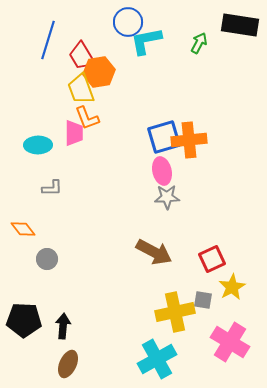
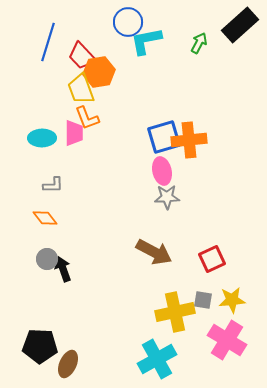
black rectangle: rotated 51 degrees counterclockwise
blue line: moved 2 px down
red trapezoid: rotated 12 degrees counterclockwise
cyan ellipse: moved 4 px right, 7 px up
gray L-shape: moved 1 px right, 3 px up
orange diamond: moved 22 px right, 11 px up
yellow star: moved 13 px down; rotated 24 degrees clockwise
black pentagon: moved 16 px right, 26 px down
black arrow: moved 57 px up; rotated 25 degrees counterclockwise
pink cross: moved 3 px left, 2 px up
